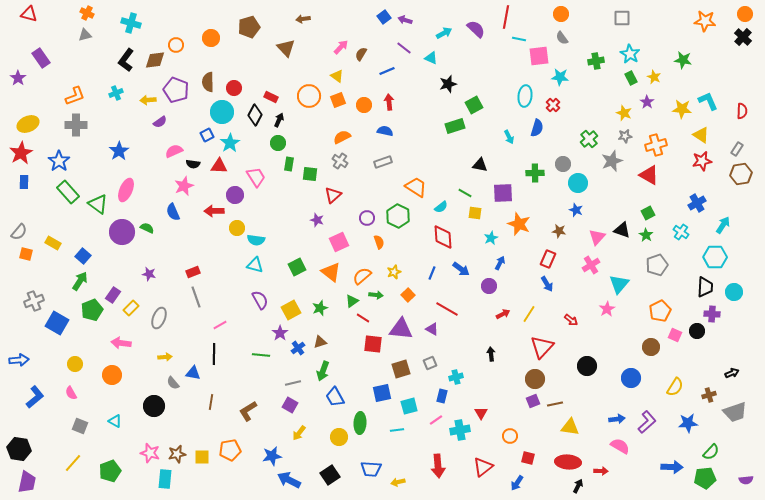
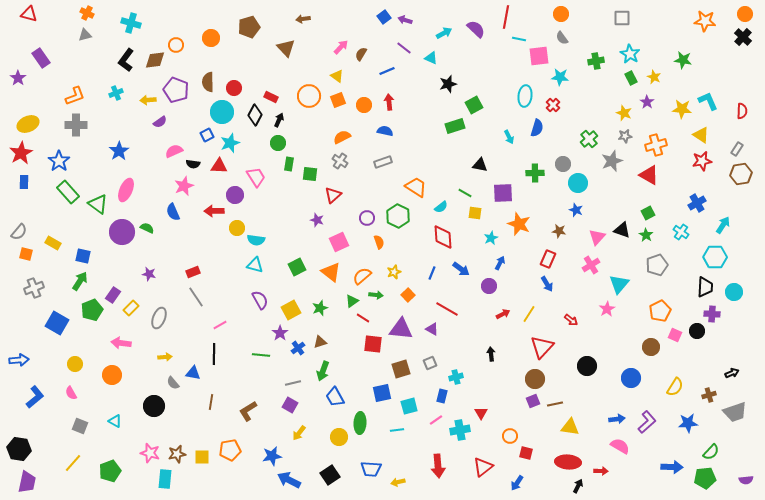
cyan star at (230, 143): rotated 12 degrees clockwise
blue square at (83, 256): rotated 28 degrees counterclockwise
gray line at (196, 297): rotated 15 degrees counterclockwise
gray cross at (34, 301): moved 13 px up
red square at (528, 458): moved 2 px left, 5 px up
